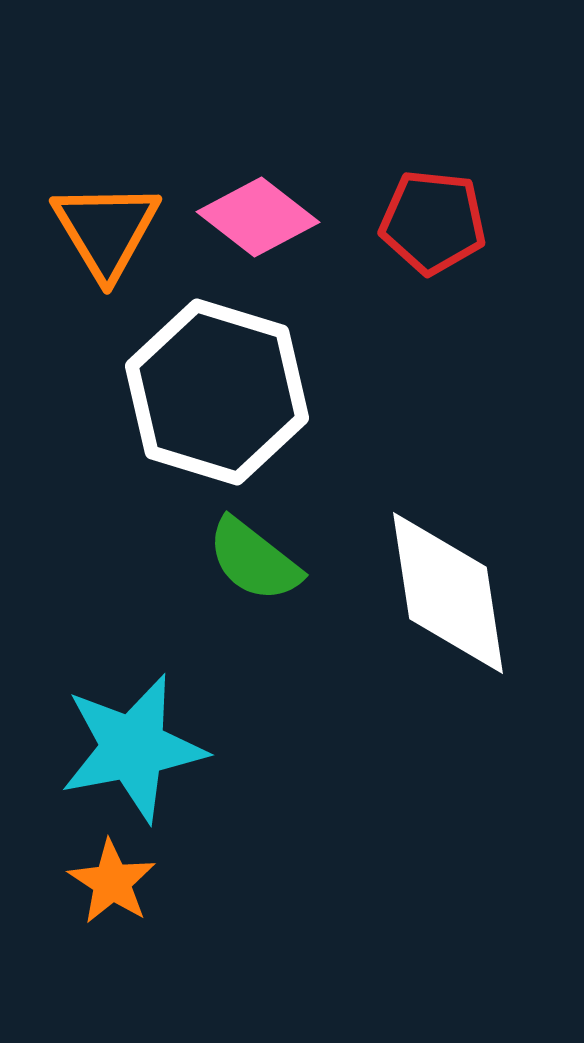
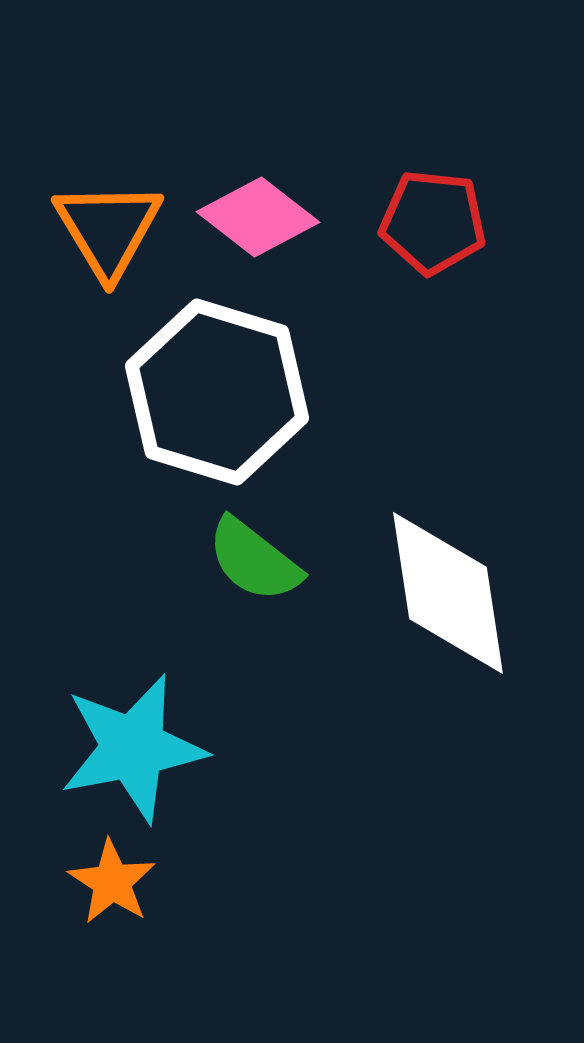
orange triangle: moved 2 px right, 1 px up
